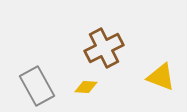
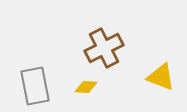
gray rectangle: moved 2 px left; rotated 18 degrees clockwise
